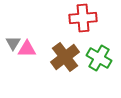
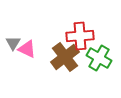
red cross: moved 3 px left, 18 px down
pink triangle: rotated 24 degrees clockwise
